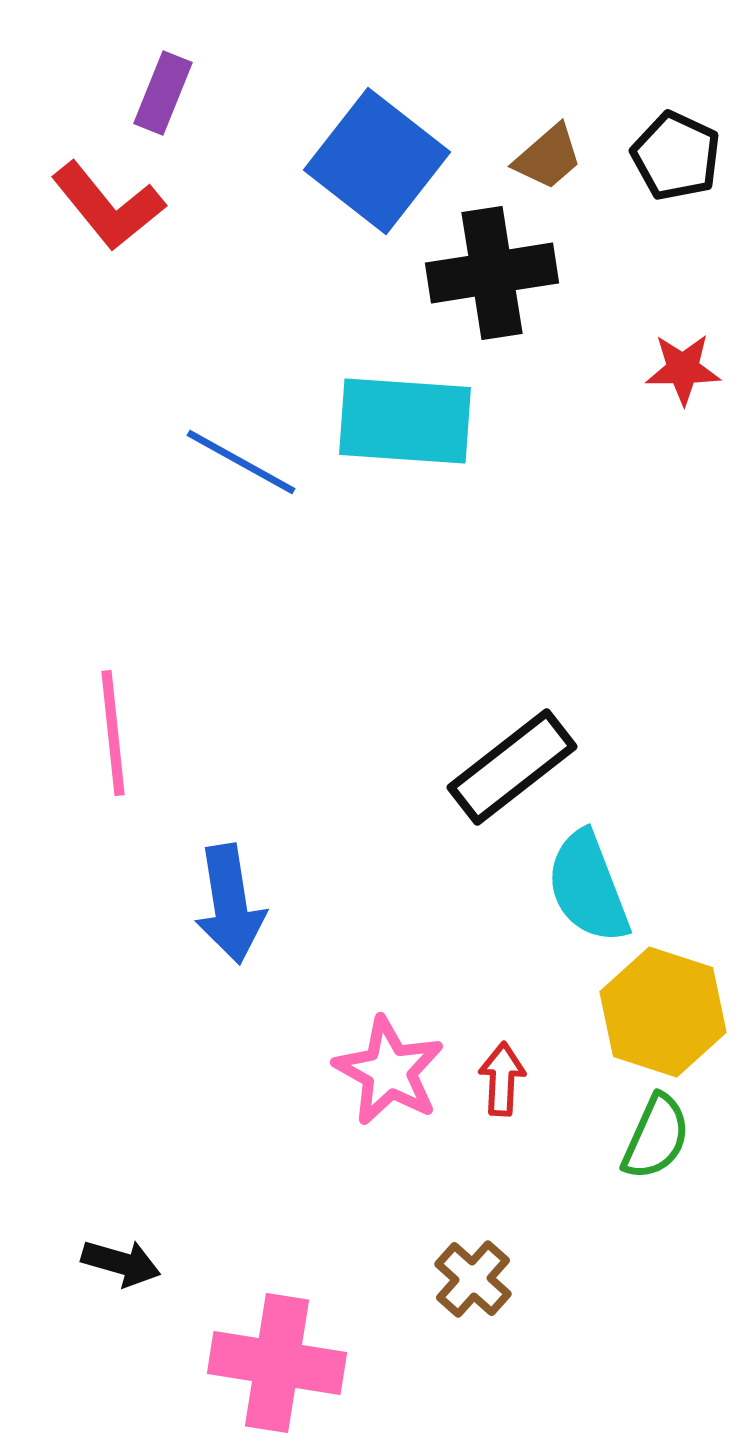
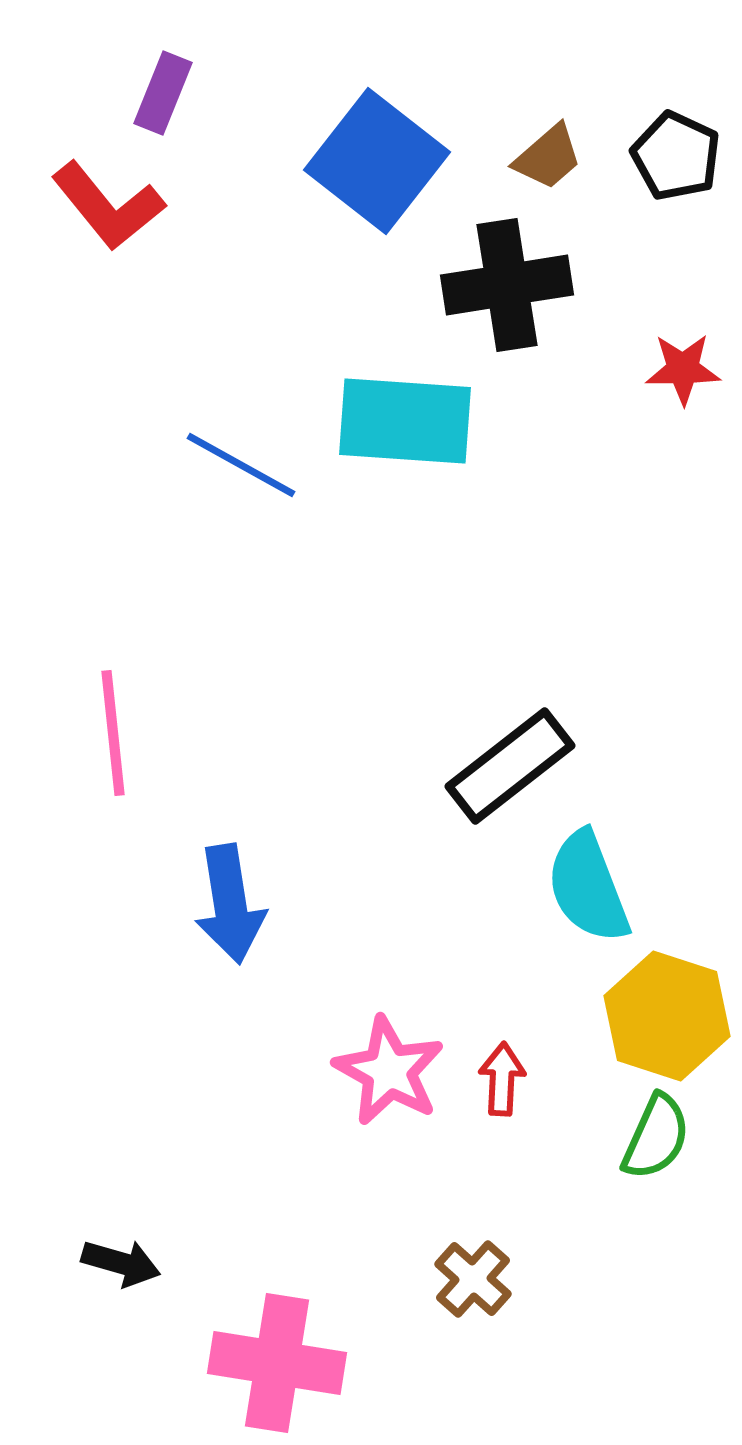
black cross: moved 15 px right, 12 px down
blue line: moved 3 px down
black rectangle: moved 2 px left, 1 px up
yellow hexagon: moved 4 px right, 4 px down
